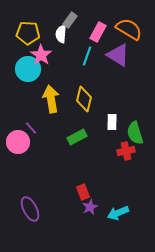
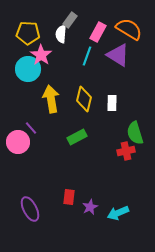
white rectangle: moved 19 px up
red rectangle: moved 14 px left, 5 px down; rotated 28 degrees clockwise
